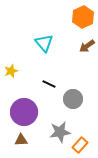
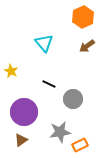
yellow star: rotated 24 degrees counterclockwise
brown triangle: rotated 32 degrees counterclockwise
orange rectangle: rotated 21 degrees clockwise
